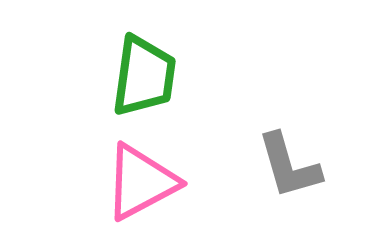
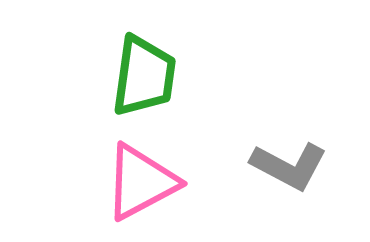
gray L-shape: rotated 46 degrees counterclockwise
